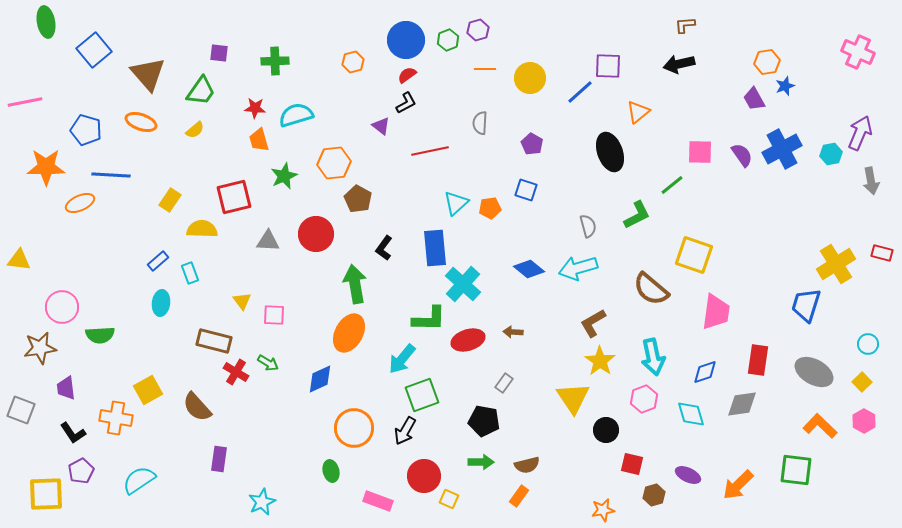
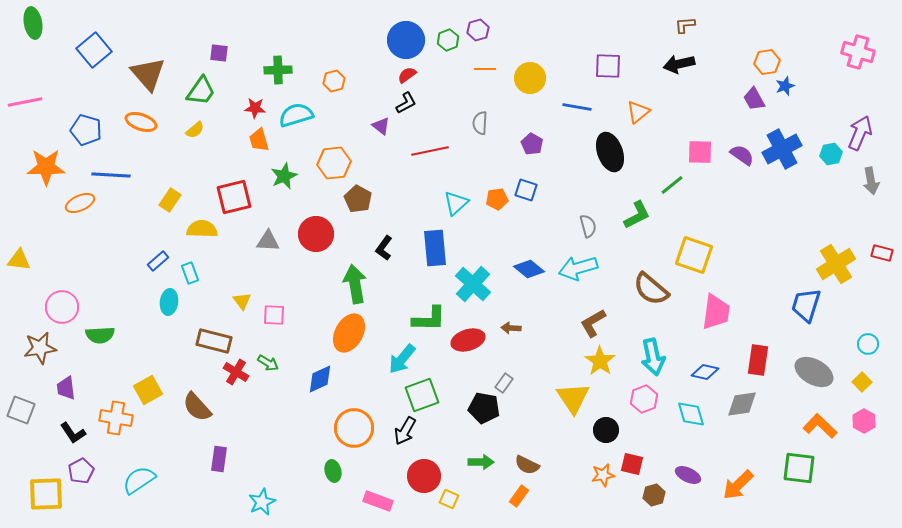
green ellipse at (46, 22): moved 13 px left, 1 px down
pink cross at (858, 52): rotated 8 degrees counterclockwise
green cross at (275, 61): moved 3 px right, 9 px down
orange hexagon at (353, 62): moved 19 px left, 19 px down
blue line at (580, 92): moved 3 px left, 15 px down; rotated 52 degrees clockwise
purple semicircle at (742, 155): rotated 20 degrees counterclockwise
orange pentagon at (490, 208): moved 7 px right, 9 px up
cyan cross at (463, 284): moved 10 px right
cyan ellipse at (161, 303): moved 8 px right, 1 px up
brown arrow at (513, 332): moved 2 px left, 4 px up
blue diamond at (705, 372): rotated 32 degrees clockwise
black pentagon at (484, 421): moved 13 px up
brown semicircle at (527, 465): rotated 40 degrees clockwise
green square at (796, 470): moved 3 px right, 2 px up
green ellipse at (331, 471): moved 2 px right
orange star at (603, 510): moved 35 px up
